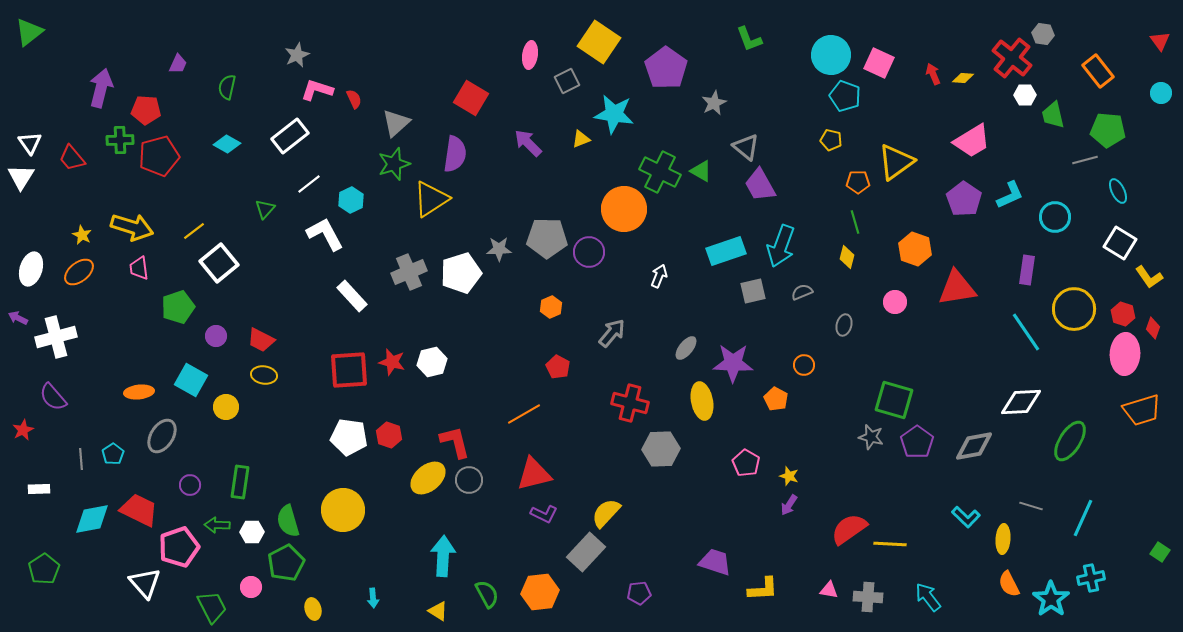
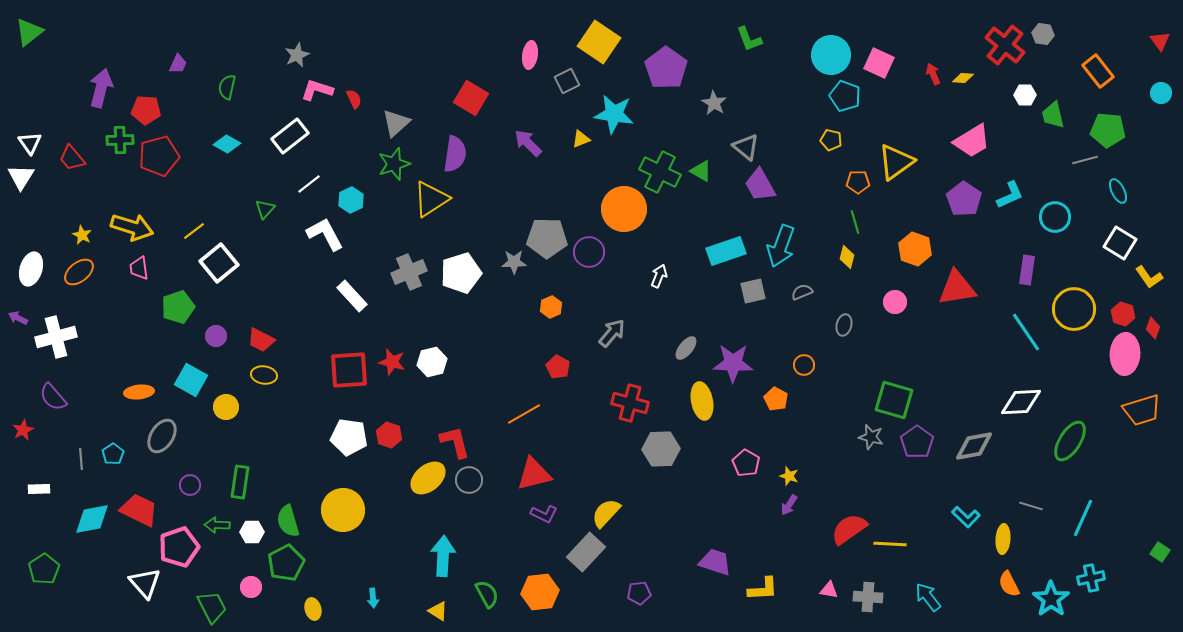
red cross at (1012, 58): moved 7 px left, 13 px up
gray star at (714, 103): rotated 15 degrees counterclockwise
gray star at (499, 249): moved 15 px right, 13 px down
